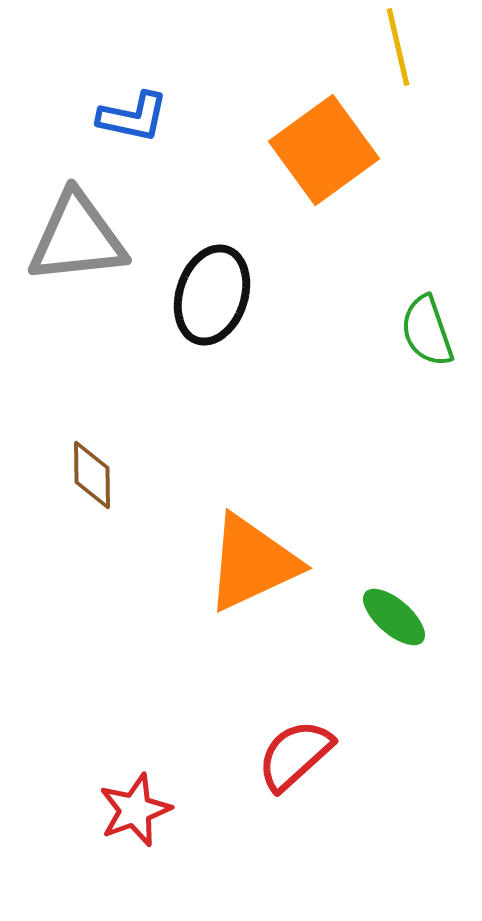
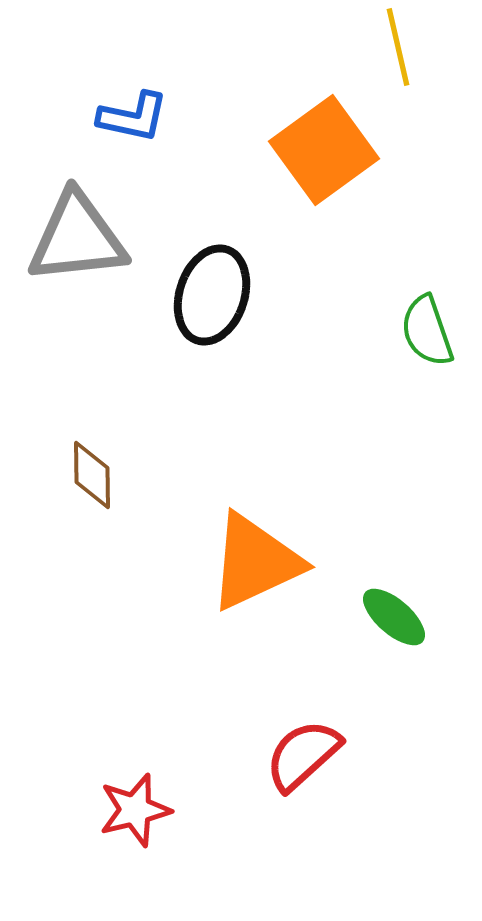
orange triangle: moved 3 px right, 1 px up
red semicircle: moved 8 px right
red star: rotated 6 degrees clockwise
